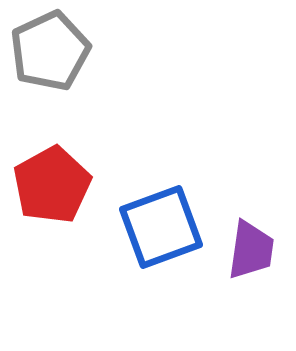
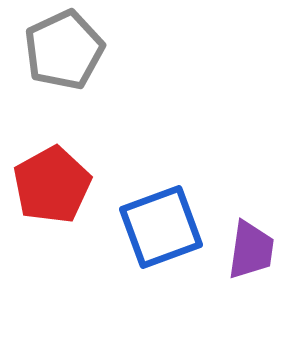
gray pentagon: moved 14 px right, 1 px up
